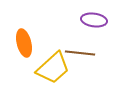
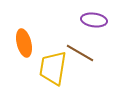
brown line: rotated 24 degrees clockwise
yellow trapezoid: rotated 141 degrees clockwise
